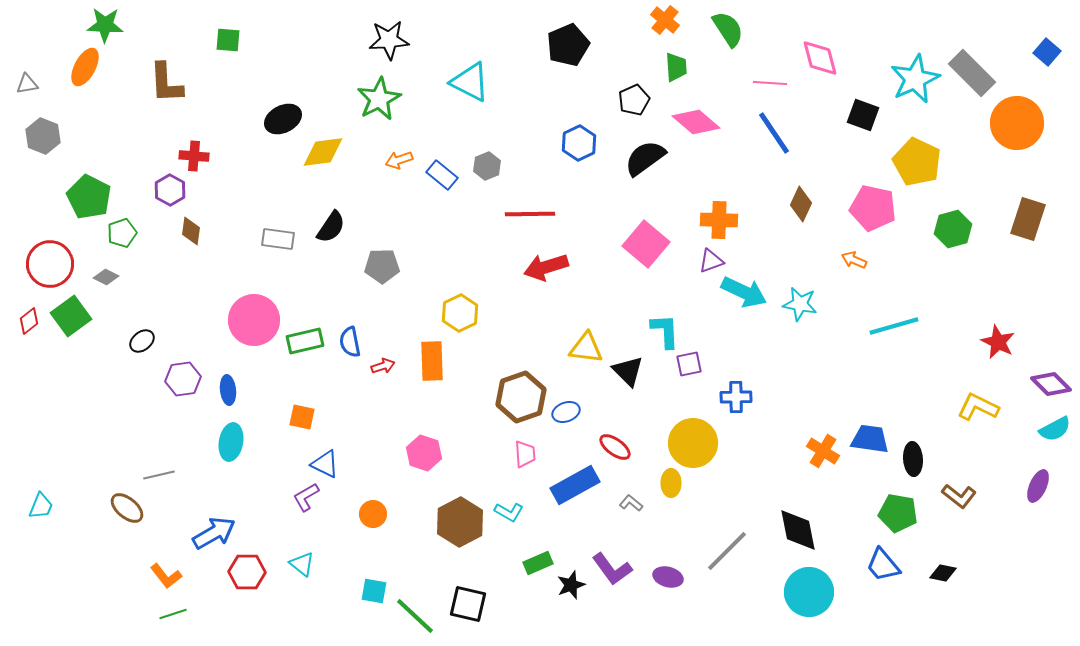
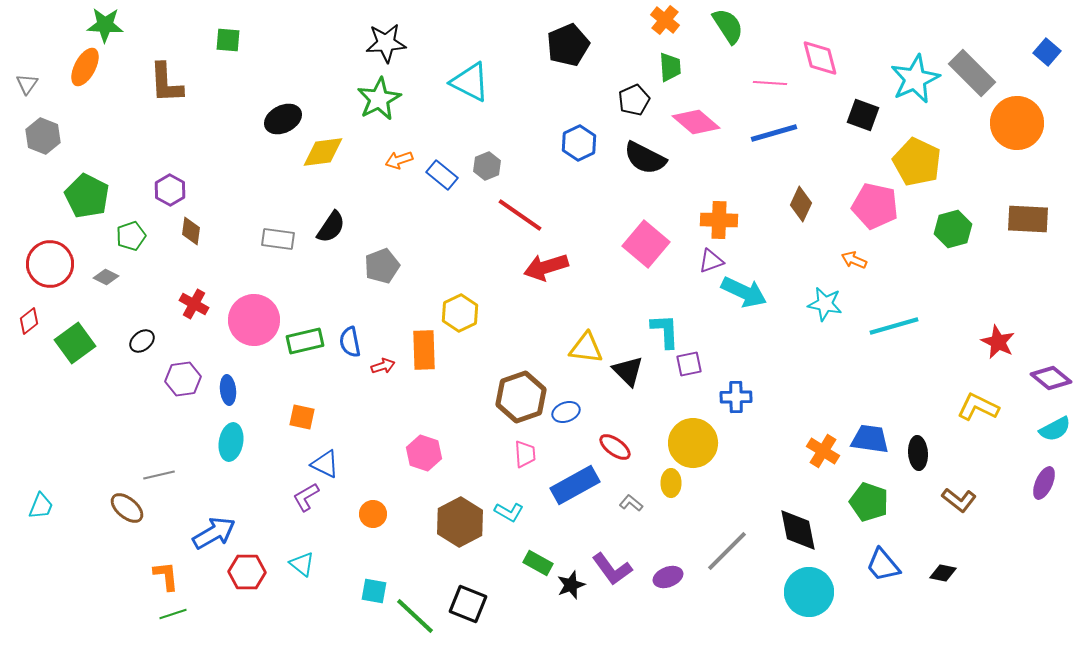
green semicircle at (728, 29): moved 3 px up
black star at (389, 40): moved 3 px left, 3 px down
green trapezoid at (676, 67): moved 6 px left
gray triangle at (27, 84): rotated 45 degrees counterclockwise
blue line at (774, 133): rotated 72 degrees counterclockwise
red cross at (194, 156): moved 148 px down; rotated 24 degrees clockwise
black semicircle at (645, 158): rotated 117 degrees counterclockwise
green pentagon at (89, 197): moved 2 px left, 1 px up
pink pentagon at (873, 208): moved 2 px right, 2 px up
red line at (530, 214): moved 10 px left, 1 px down; rotated 36 degrees clockwise
brown rectangle at (1028, 219): rotated 75 degrees clockwise
green pentagon at (122, 233): moved 9 px right, 3 px down
gray pentagon at (382, 266): rotated 20 degrees counterclockwise
cyan star at (800, 304): moved 25 px right
green square at (71, 316): moved 4 px right, 27 px down
orange rectangle at (432, 361): moved 8 px left, 11 px up
purple diamond at (1051, 384): moved 6 px up; rotated 6 degrees counterclockwise
black ellipse at (913, 459): moved 5 px right, 6 px up
purple ellipse at (1038, 486): moved 6 px right, 3 px up
brown L-shape at (959, 496): moved 4 px down
green pentagon at (898, 513): moved 29 px left, 11 px up; rotated 9 degrees clockwise
green rectangle at (538, 563): rotated 52 degrees clockwise
orange L-shape at (166, 576): rotated 148 degrees counterclockwise
purple ellipse at (668, 577): rotated 36 degrees counterclockwise
black square at (468, 604): rotated 9 degrees clockwise
